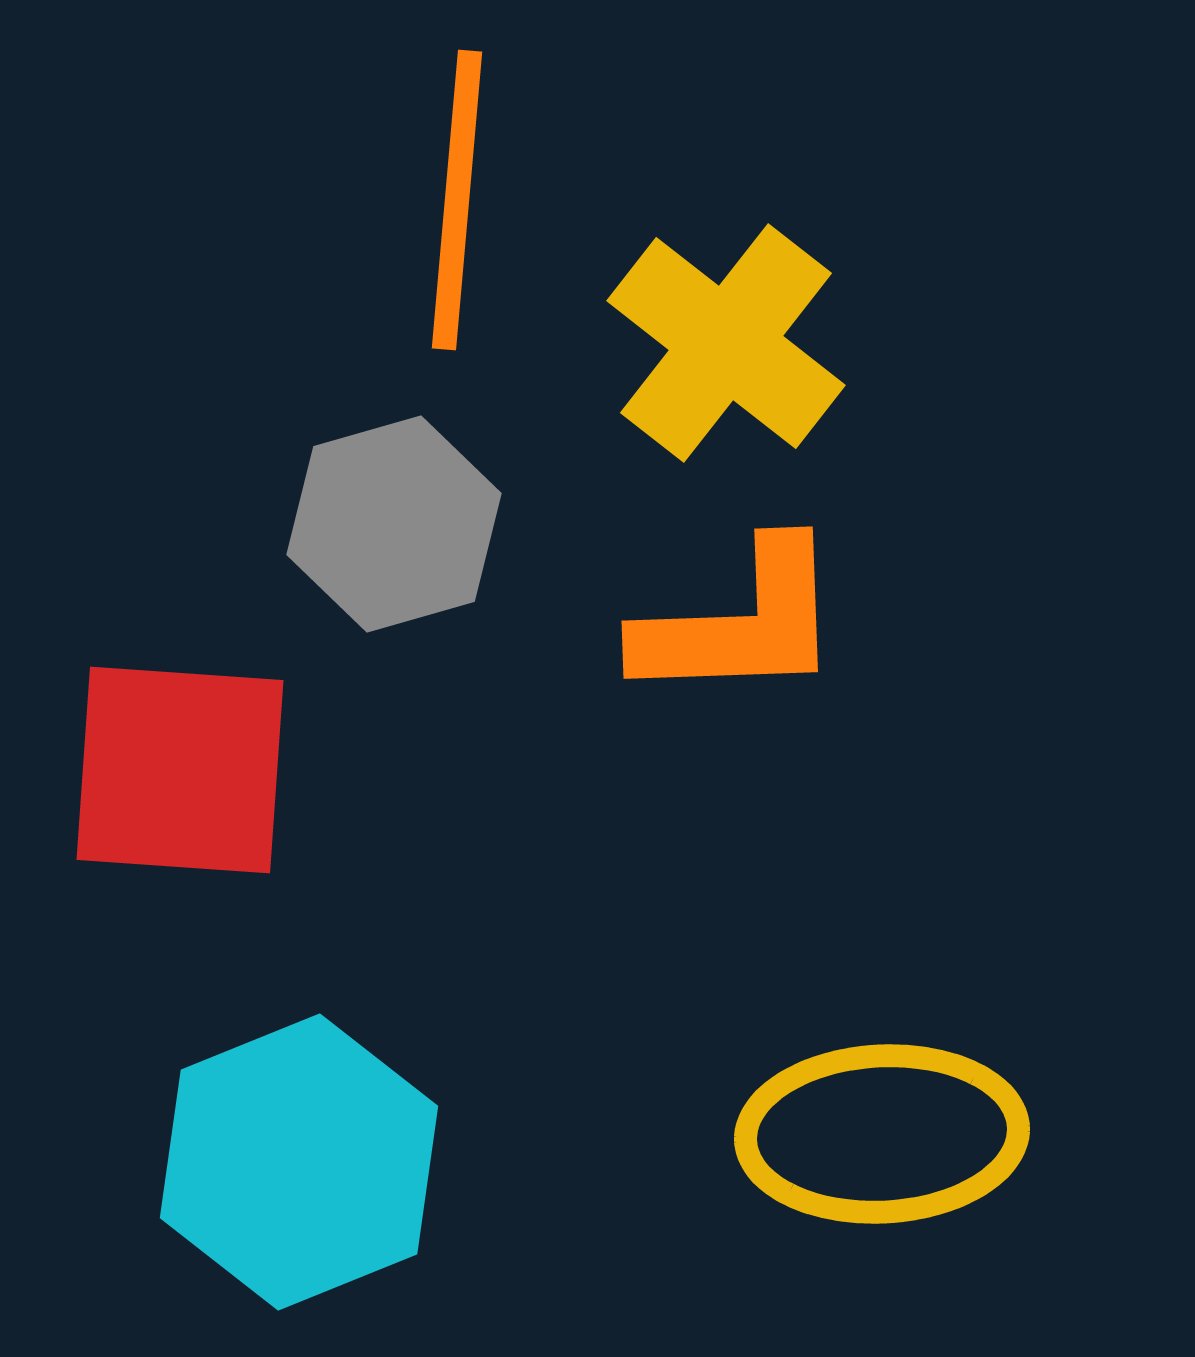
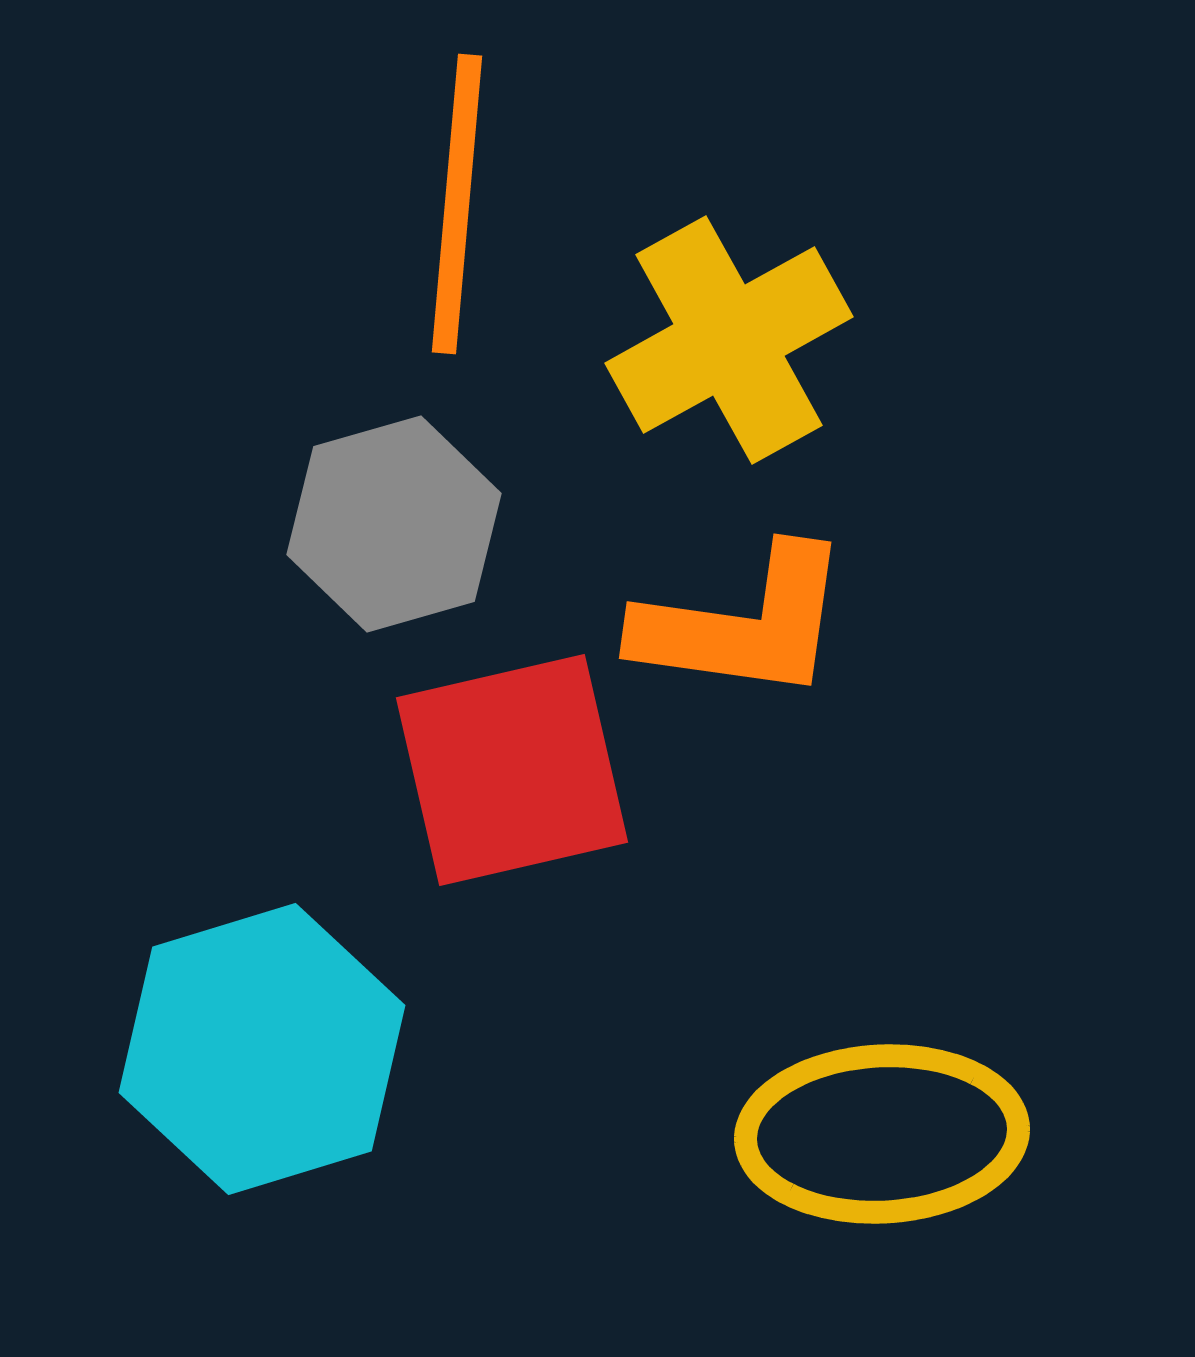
orange line: moved 4 px down
yellow cross: moved 3 px right, 3 px up; rotated 23 degrees clockwise
orange L-shape: moved 3 px right, 1 px down; rotated 10 degrees clockwise
red square: moved 332 px right; rotated 17 degrees counterclockwise
cyan hexagon: moved 37 px left, 113 px up; rotated 5 degrees clockwise
